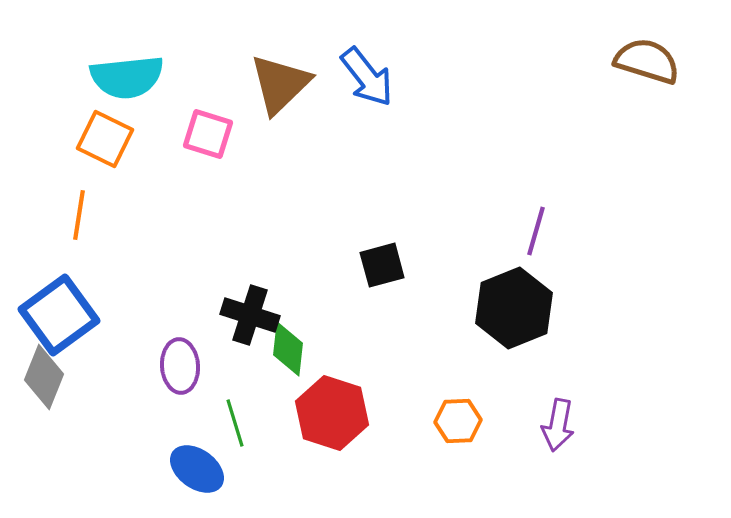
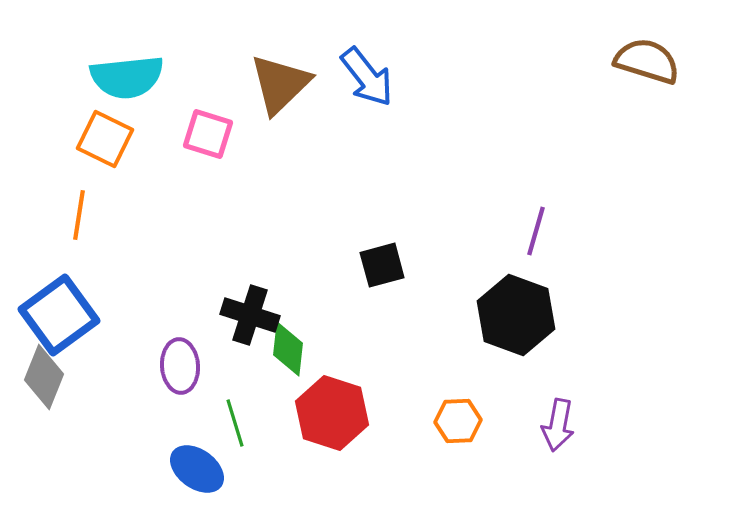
black hexagon: moved 2 px right, 7 px down; rotated 18 degrees counterclockwise
